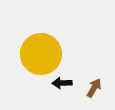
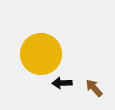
brown arrow: rotated 72 degrees counterclockwise
